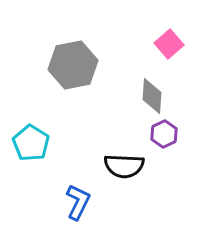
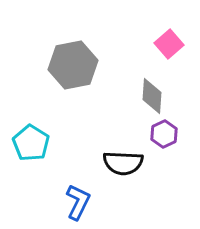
black semicircle: moved 1 px left, 3 px up
